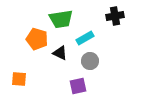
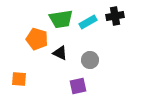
cyan rectangle: moved 3 px right, 16 px up
gray circle: moved 1 px up
